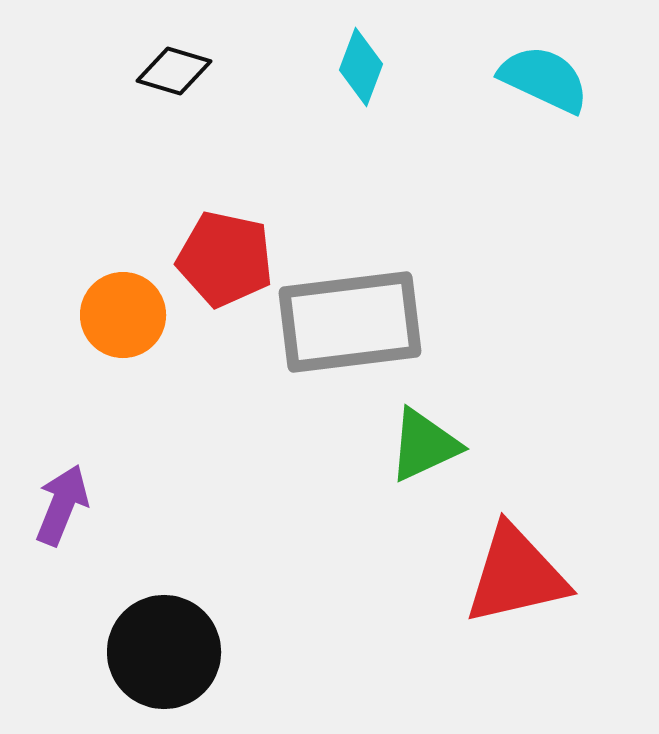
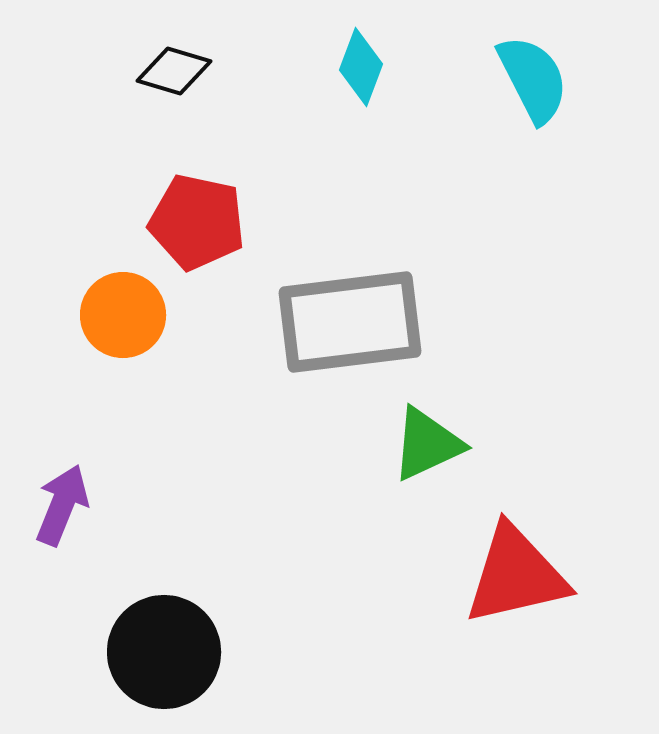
cyan semicircle: moved 11 px left; rotated 38 degrees clockwise
red pentagon: moved 28 px left, 37 px up
green triangle: moved 3 px right, 1 px up
